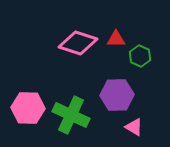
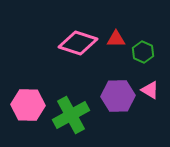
green hexagon: moved 3 px right, 4 px up
purple hexagon: moved 1 px right, 1 px down
pink hexagon: moved 3 px up
green cross: rotated 36 degrees clockwise
pink triangle: moved 16 px right, 37 px up
